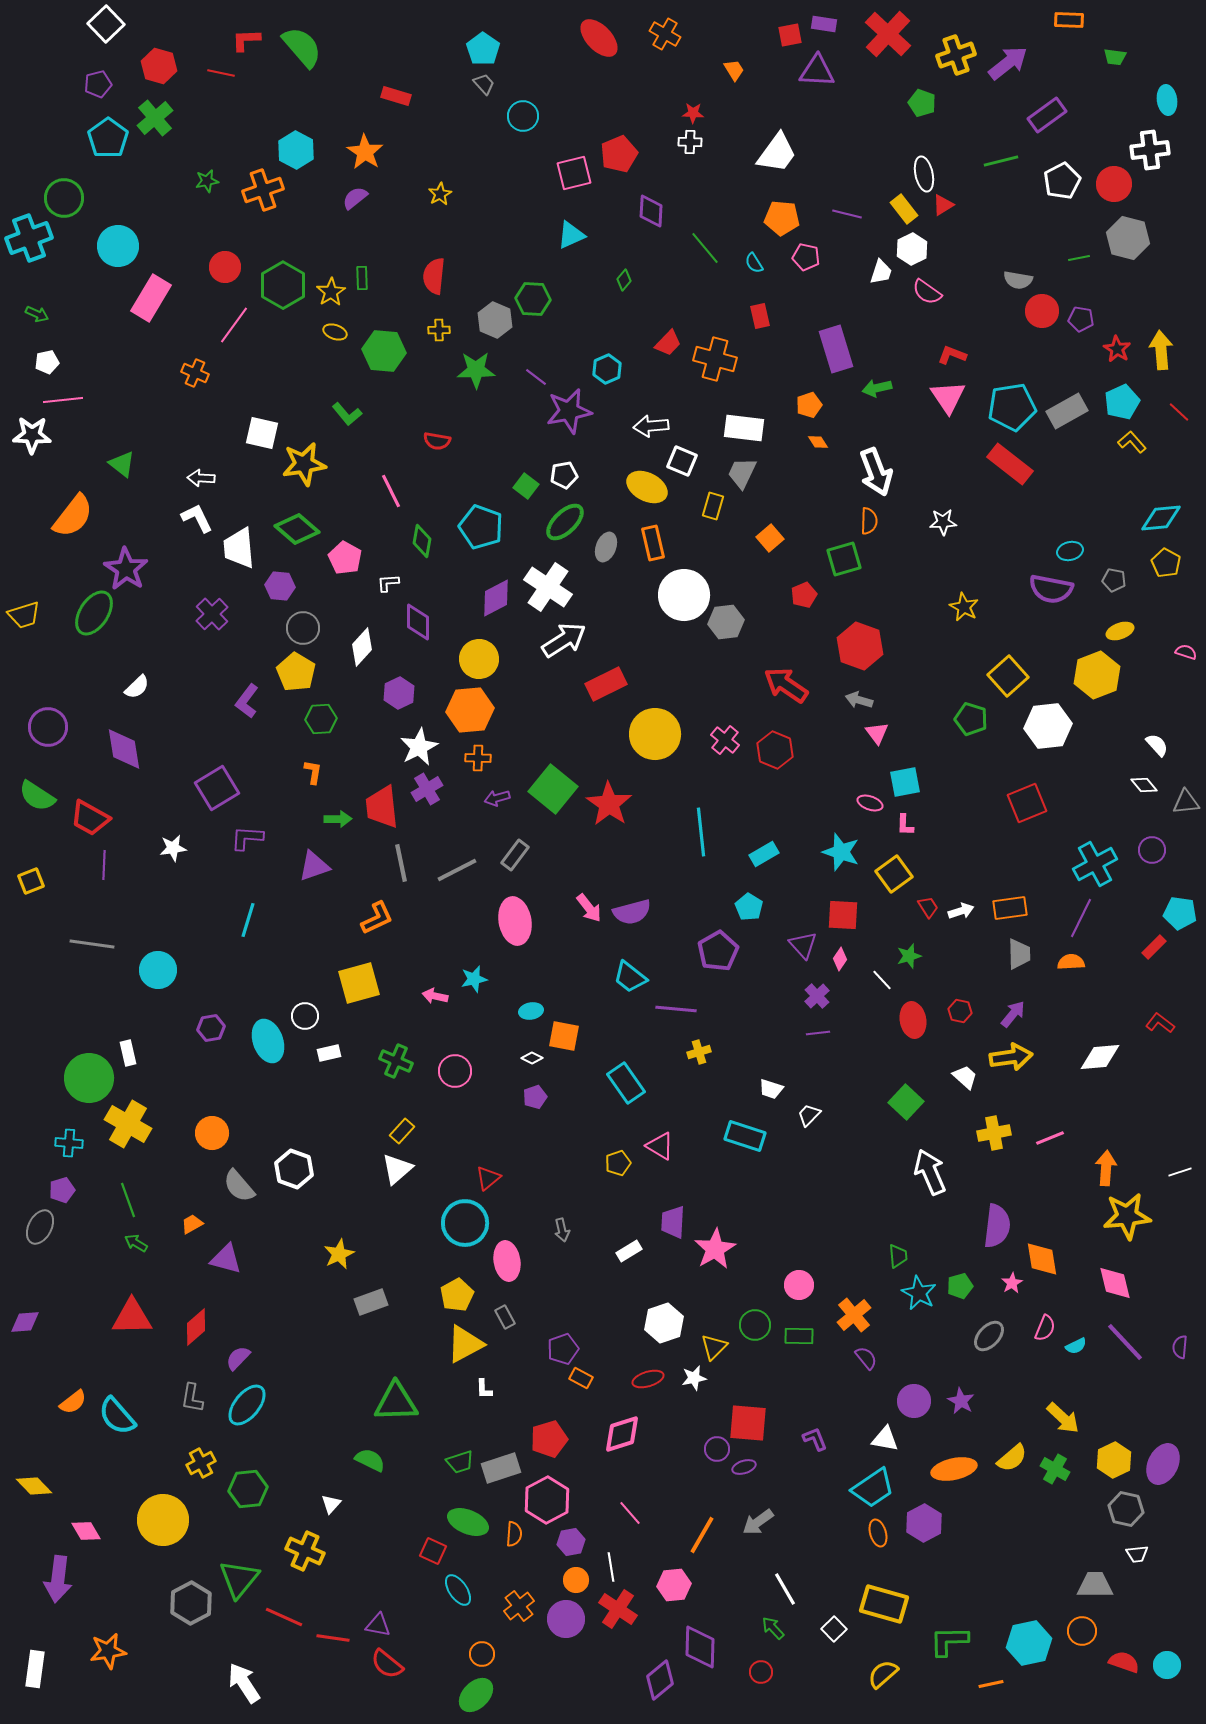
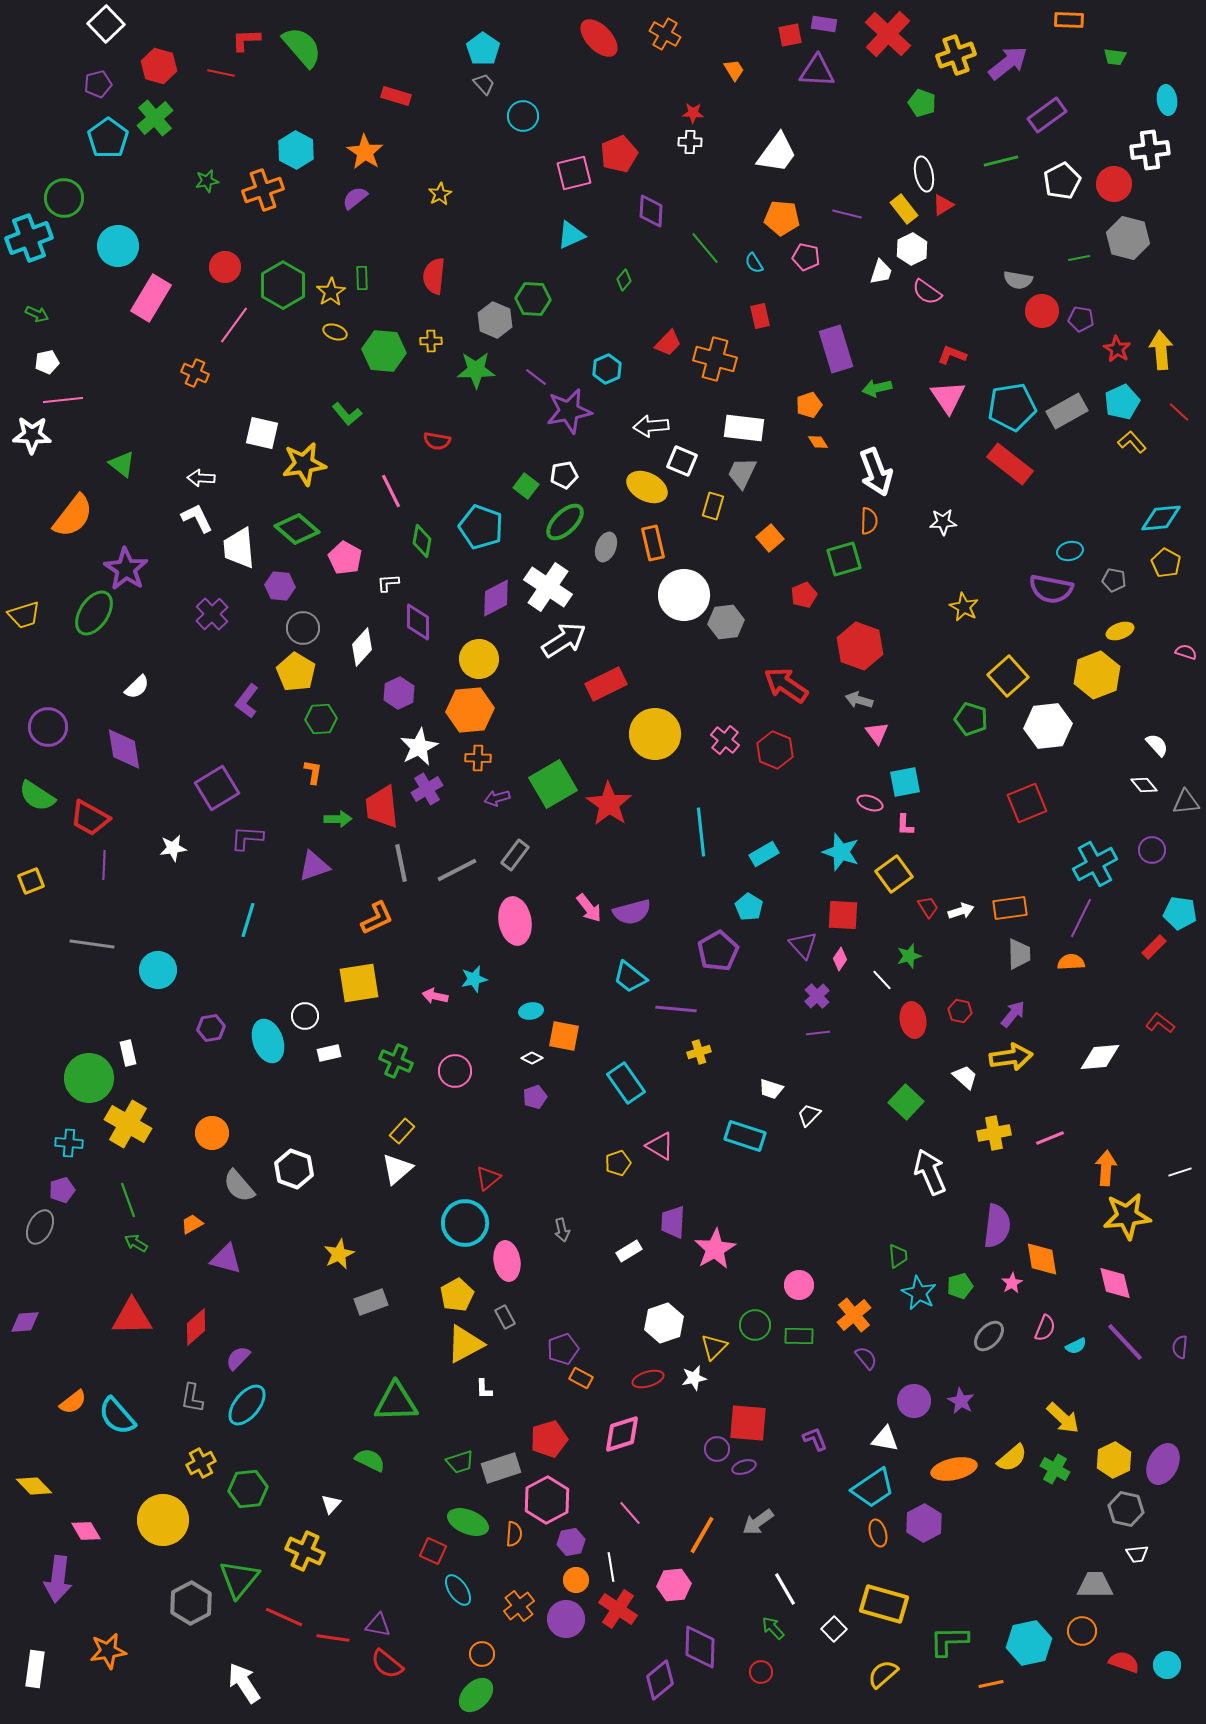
yellow cross at (439, 330): moved 8 px left, 11 px down
green square at (553, 789): moved 5 px up; rotated 21 degrees clockwise
yellow square at (359, 983): rotated 6 degrees clockwise
